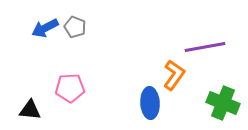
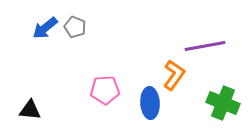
blue arrow: rotated 12 degrees counterclockwise
purple line: moved 1 px up
pink pentagon: moved 35 px right, 2 px down
